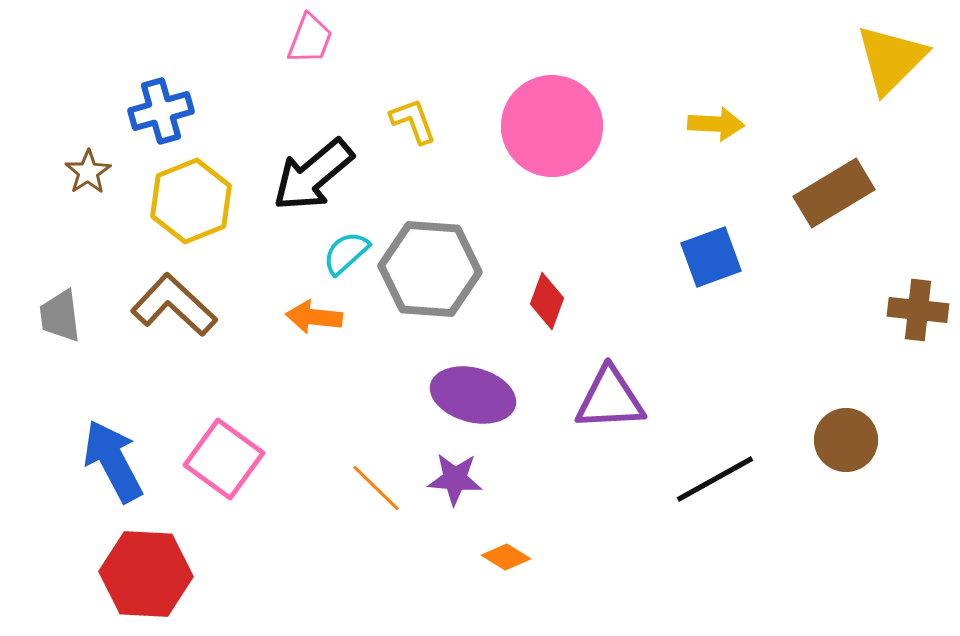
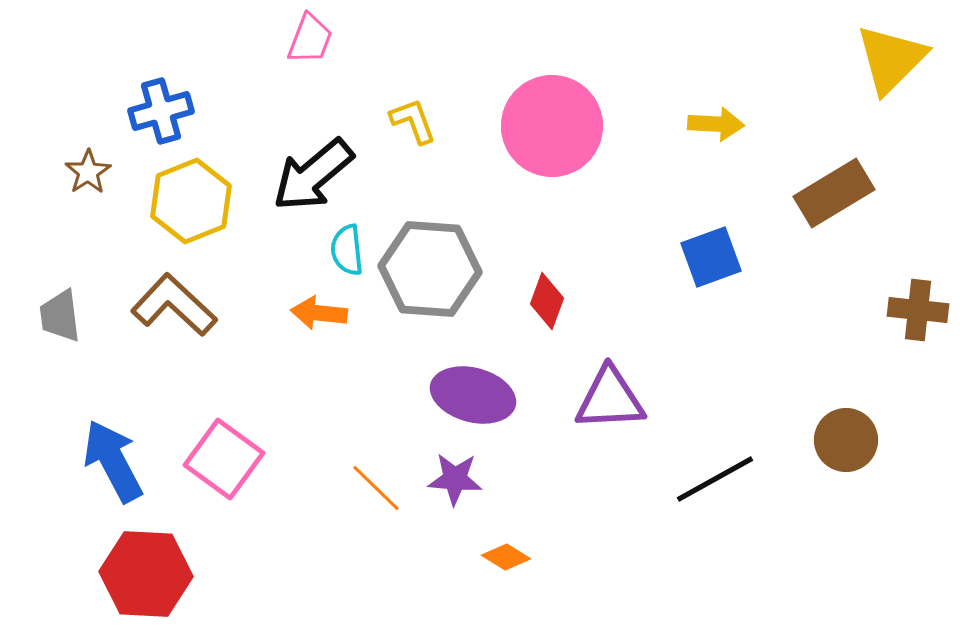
cyan semicircle: moved 1 px right, 3 px up; rotated 54 degrees counterclockwise
orange arrow: moved 5 px right, 4 px up
